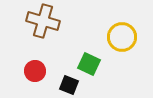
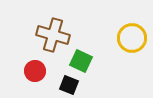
brown cross: moved 10 px right, 14 px down
yellow circle: moved 10 px right, 1 px down
green square: moved 8 px left, 3 px up
